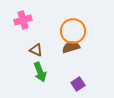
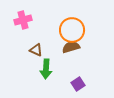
orange circle: moved 1 px left, 1 px up
green arrow: moved 6 px right, 3 px up; rotated 24 degrees clockwise
